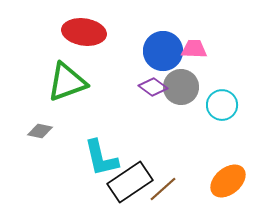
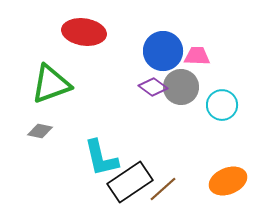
pink trapezoid: moved 3 px right, 7 px down
green triangle: moved 16 px left, 2 px down
orange ellipse: rotated 18 degrees clockwise
